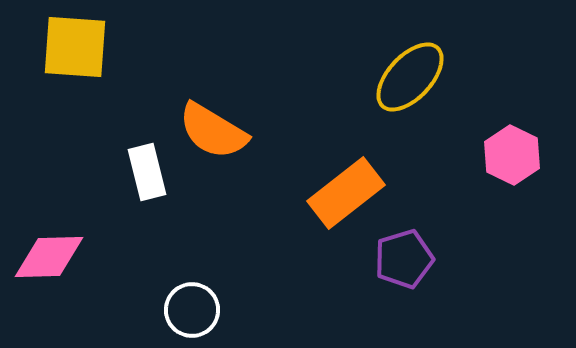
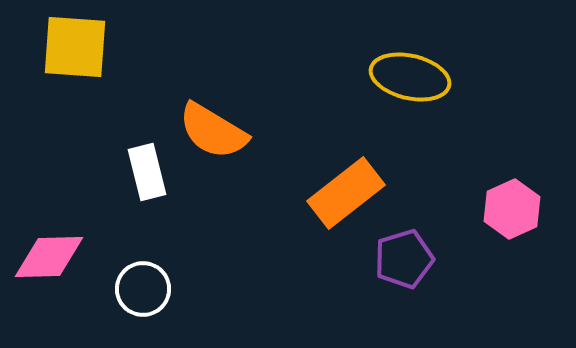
yellow ellipse: rotated 60 degrees clockwise
pink hexagon: moved 54 px down; rotated 10 degrees clockwise
white circle: moved 49 px left, 21 px up
